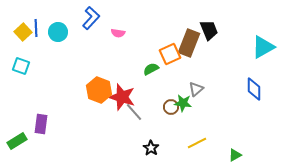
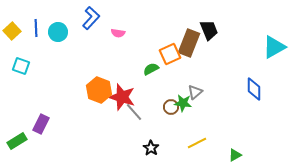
yellow square: moved 11 px left, 1 px up
cyan triangle: moved 11 px right
gray triangle: moved 1 px left, 3 px down
purple rectangle: rotated 18 degrees clockwise
